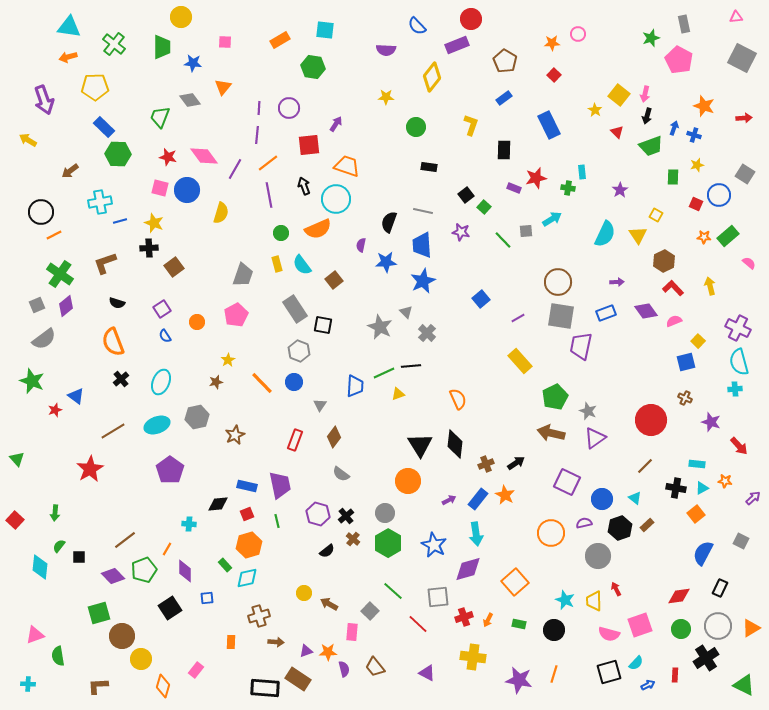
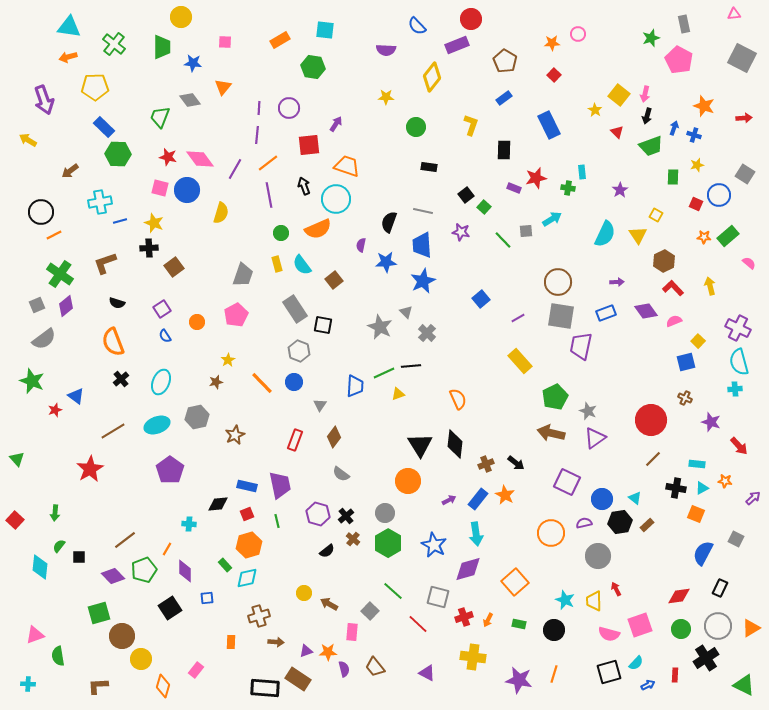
pink triangle at (736, 17): moved 2 px left, 3 px up
pink diamond at (204, 156): moved 4 px left, 3 px down
black arrow at (516, 463): rotated 72 degrees clockwise
brown line at (645, 466): moved 8 px right, 7 px up
orange square at (696, 514): rotated 30 degrees counterclockwise
black hexagon at (620, 528): moved 6 px up; rotated 10 degrees clockwise
gray square at (741, 541): moved 5 px left, 2 px up
gray square at (438, 597): rotated 20 degrees clockwise
